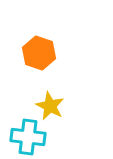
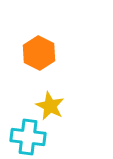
orange hexagon: rotated 8 degrees clockwise
